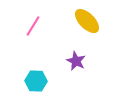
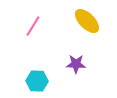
purple star: moved 3 px down; rotated 24 degrees counterclockwise
cyan hexagon: moved 1 px right
